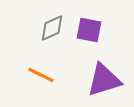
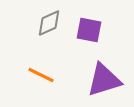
gray diamond: moved 3 px left, 5 px up
